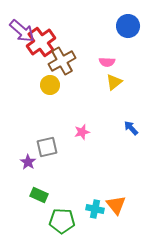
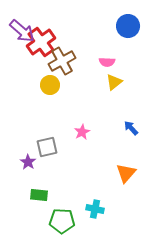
pink star: rotated 14 degrees counterclockwise
green rectangle: rotated 18 degrees counterclockwise
orange triangle: moved 10 px right, 32 px up; rotated 20 degrees clockwise
